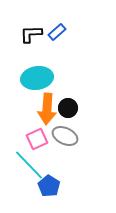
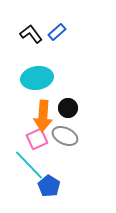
black L-shape: rotated 55 degrees clockwise
orange arrow: moved 4 px left, 7 px down
